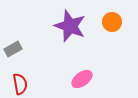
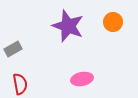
orange circle: moved 1 px right
purple star: moved 2 px left
pink ellipse: rotated 25 degrees clockwise
